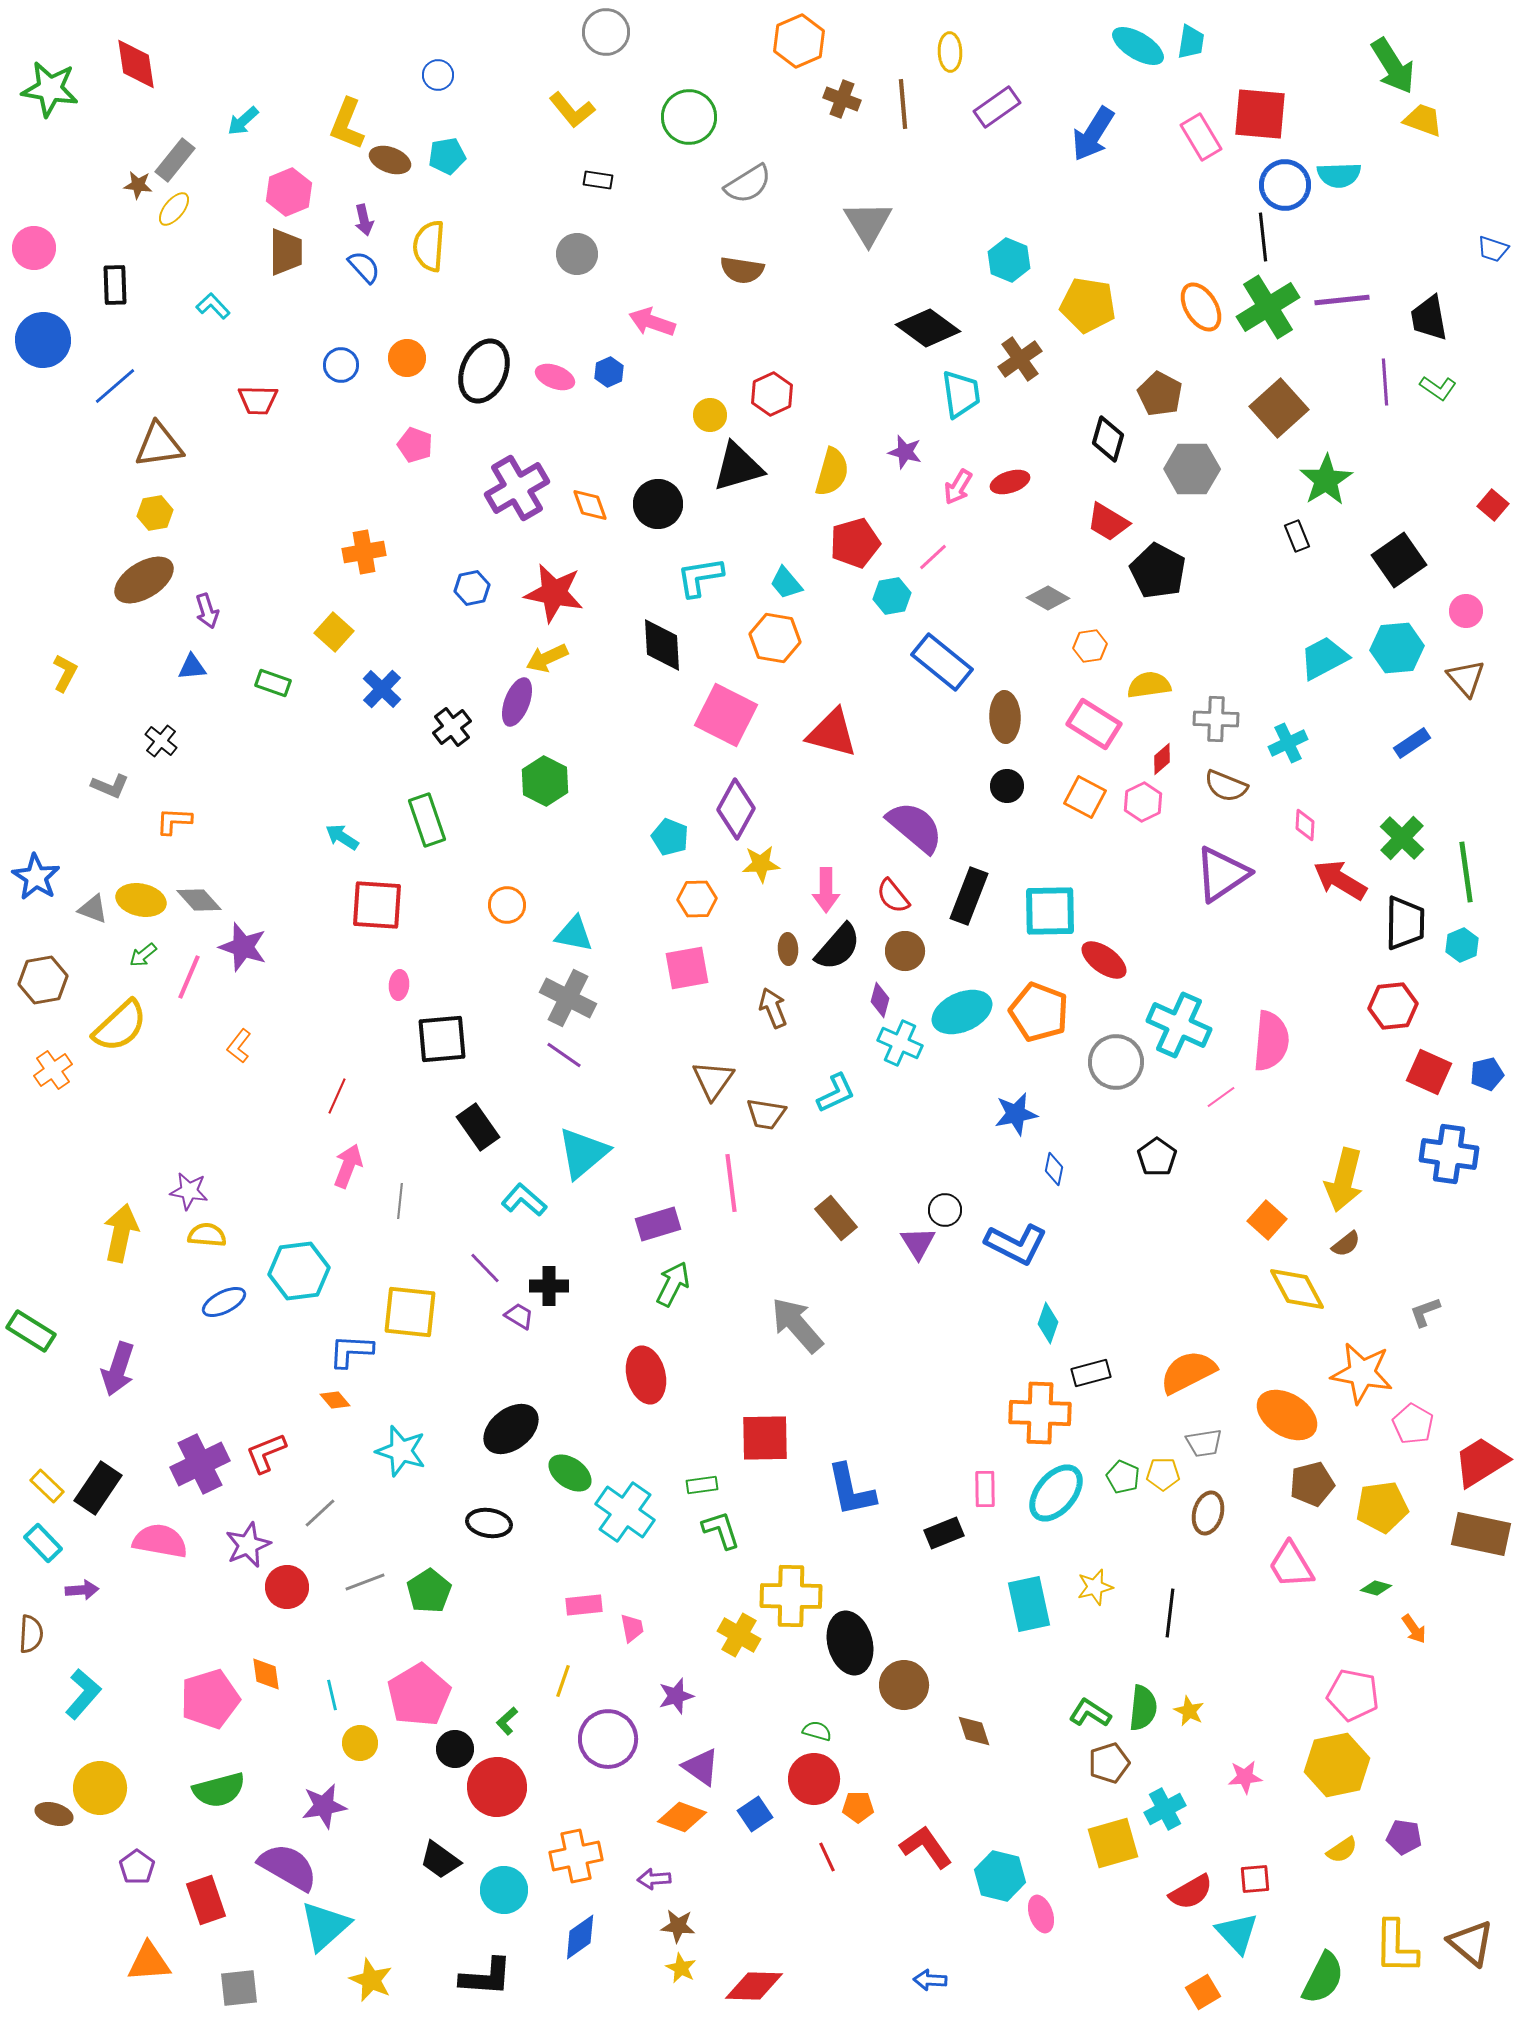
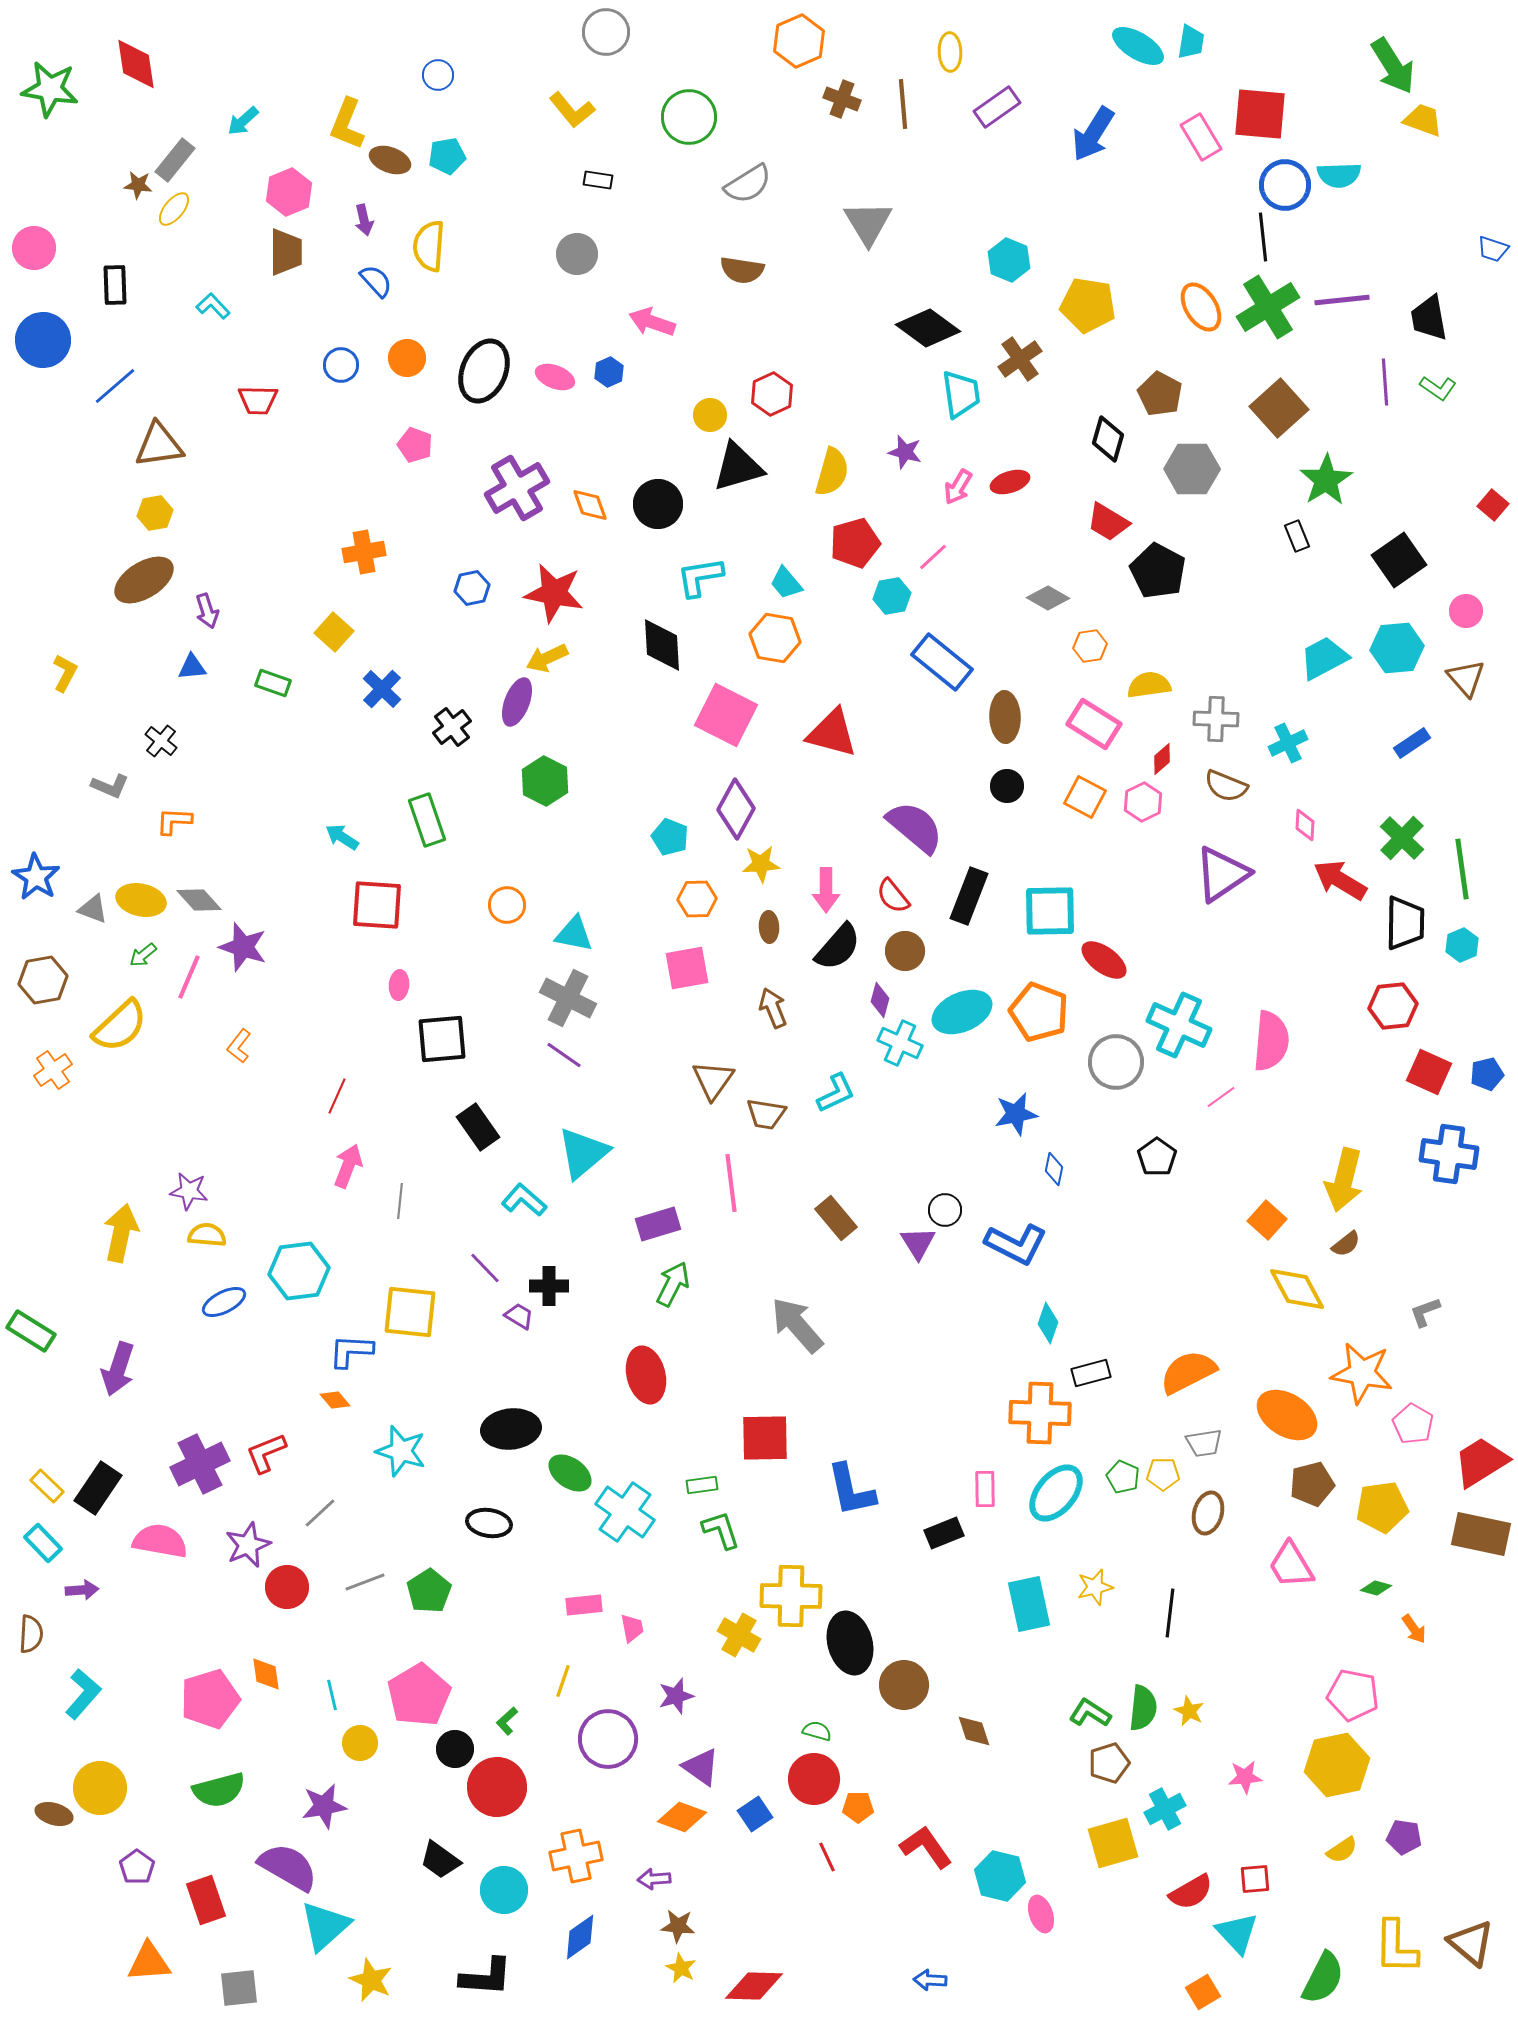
blue semicircle at (364, 267): moved 12 px right, 14 px down
green line at (1466, 872): moved 4 px left, 3 px up
brown ellipse at (788, 949): moved 19 px left, 22 px up
black ellipse at (511, 1429): rotated 32 degrees clockwise
